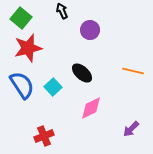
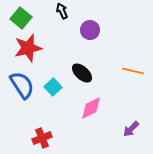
red cross: moved 2 px left, 2 px down
